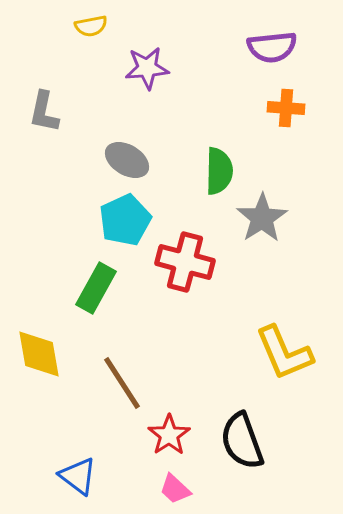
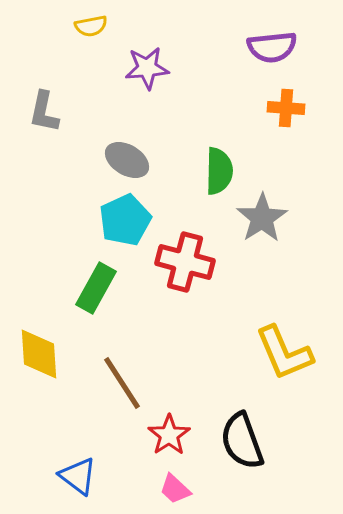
yellow diamond: rotated 6 degrees clockwise
